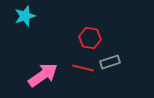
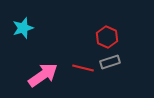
cyan star: moved 2 px left, 12 px down
red hexagon: moved 17 px right, 1 px up; rotated 15 degrees clockwise
